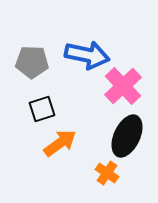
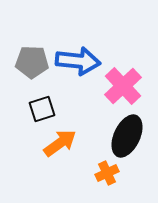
blue arrow: moved 9 px left, 6 px down; rotated 6 degrees counterclockwise
orange cross: rotated 30 degrees clockwise
